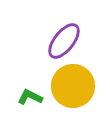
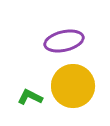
purple ellipse: rotated 39 degrees clockwise
